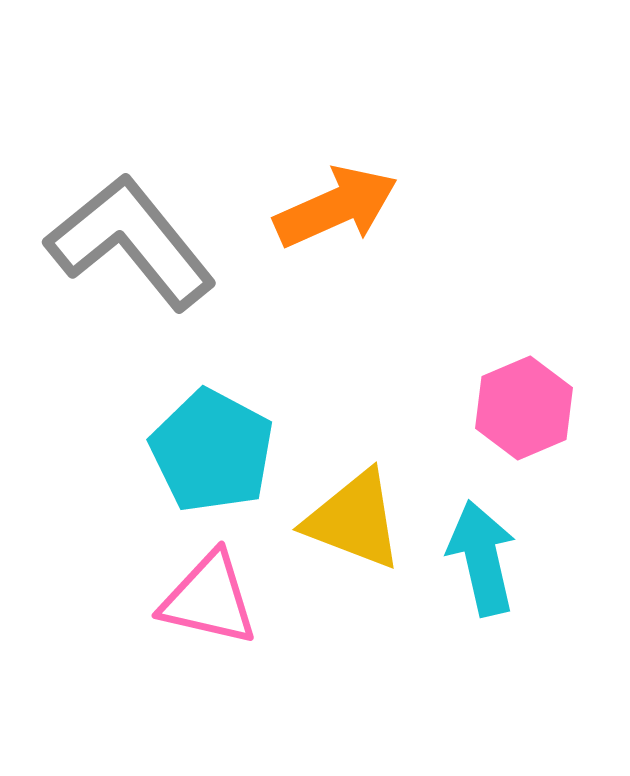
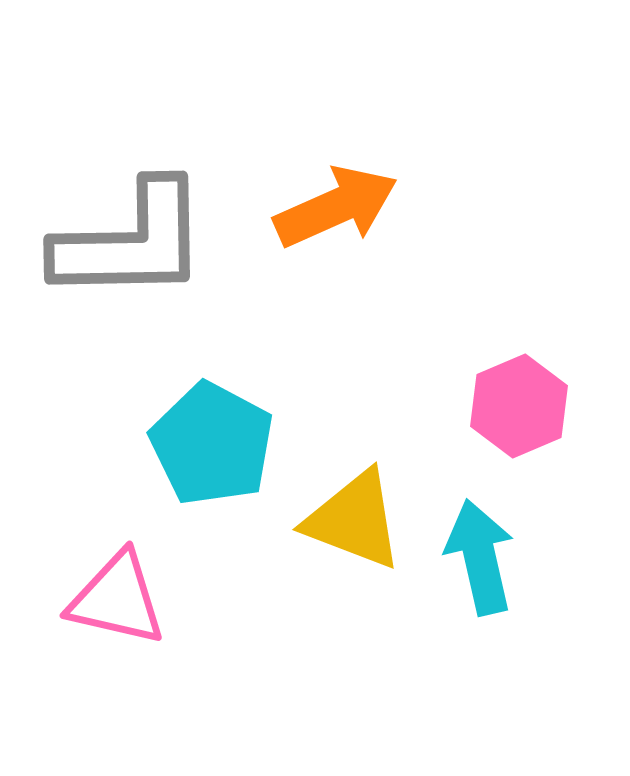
gray L-shape: rotated 128 degrees clockwise
pink hexagon: moved 5 px left, 2 px up
cyan pentagon: moved 7 px up
cyan arrow: moved 2 px left, 1 px up
pink triangle: moved 92 px left
